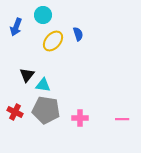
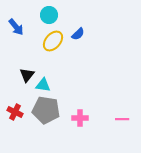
cyan circle: moved 6 px right
blue arrow: rotated 60 degrees counterclockwise
blue semicircle: rotated 64 degrees clockwise
